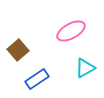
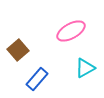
blue rectangle: rotated 15 degrees counterclockwise
